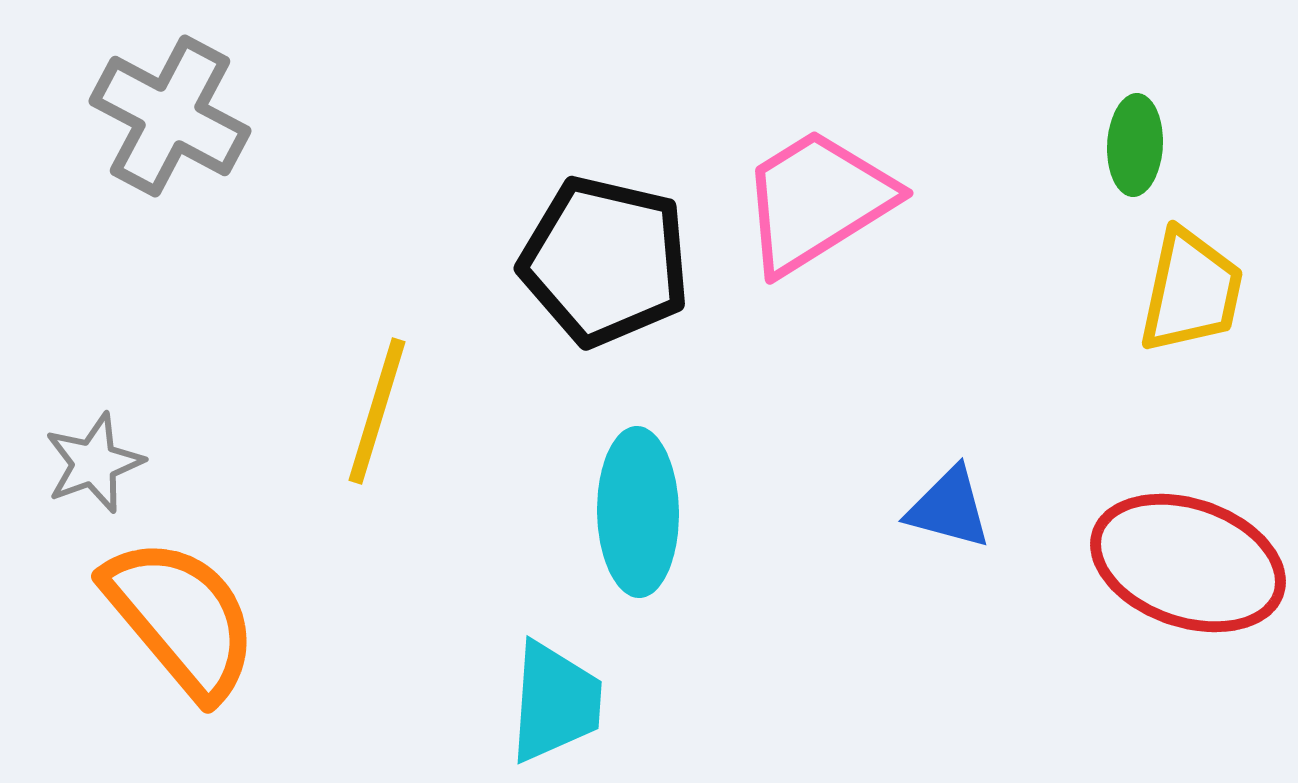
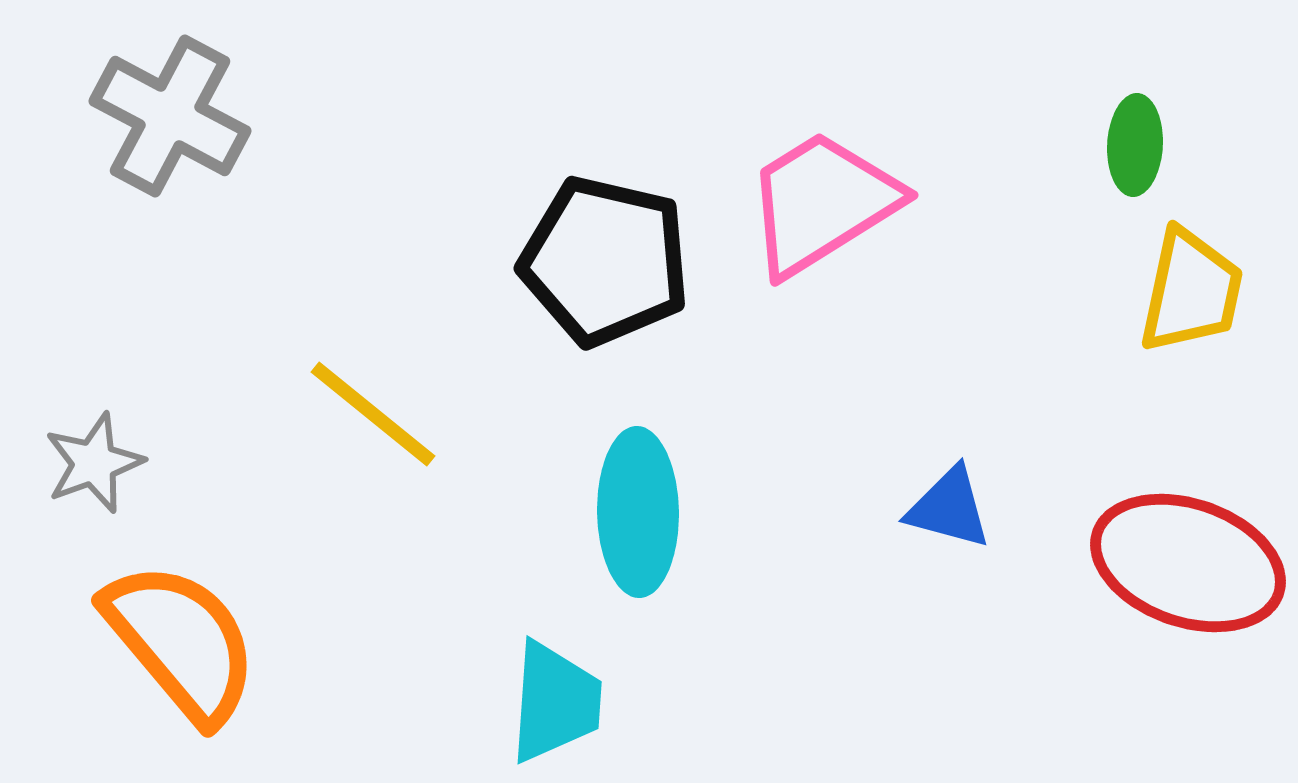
pink trapezoid: moved 5 px right, 2 px down
yellow line: moved 4 px left, 3 px down; rotated 68 degrees counterclockwise
orange semicircle: moved 24 px down
